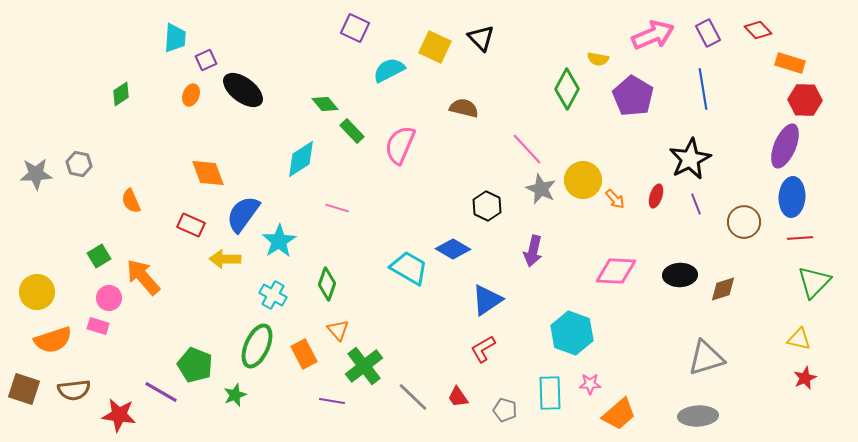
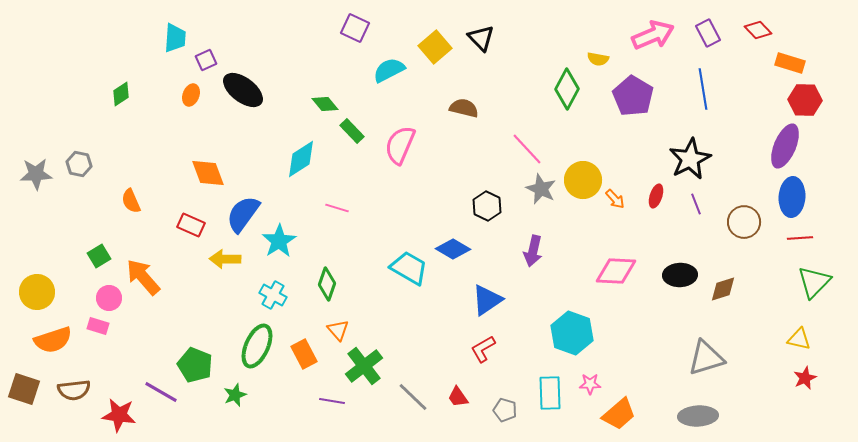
yellow square at (435, 47): rotated 24 degrees clockwise
